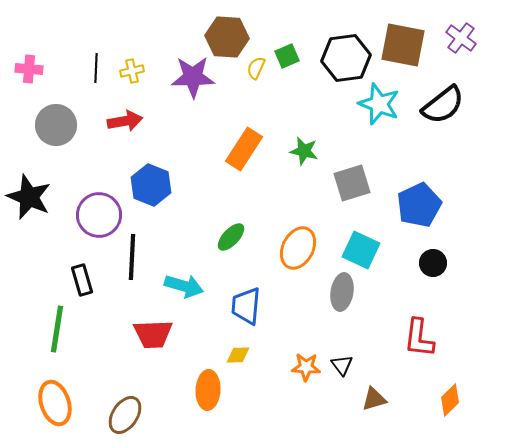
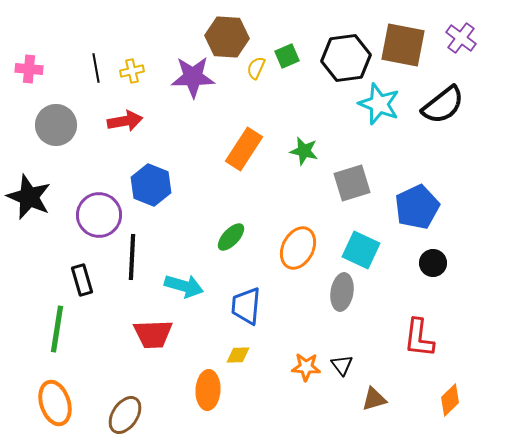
black line at (96, 68): rotated 12 degrees counterclockwise
blue pentagon at (419, 205): moved 2 px left, 2 px down
